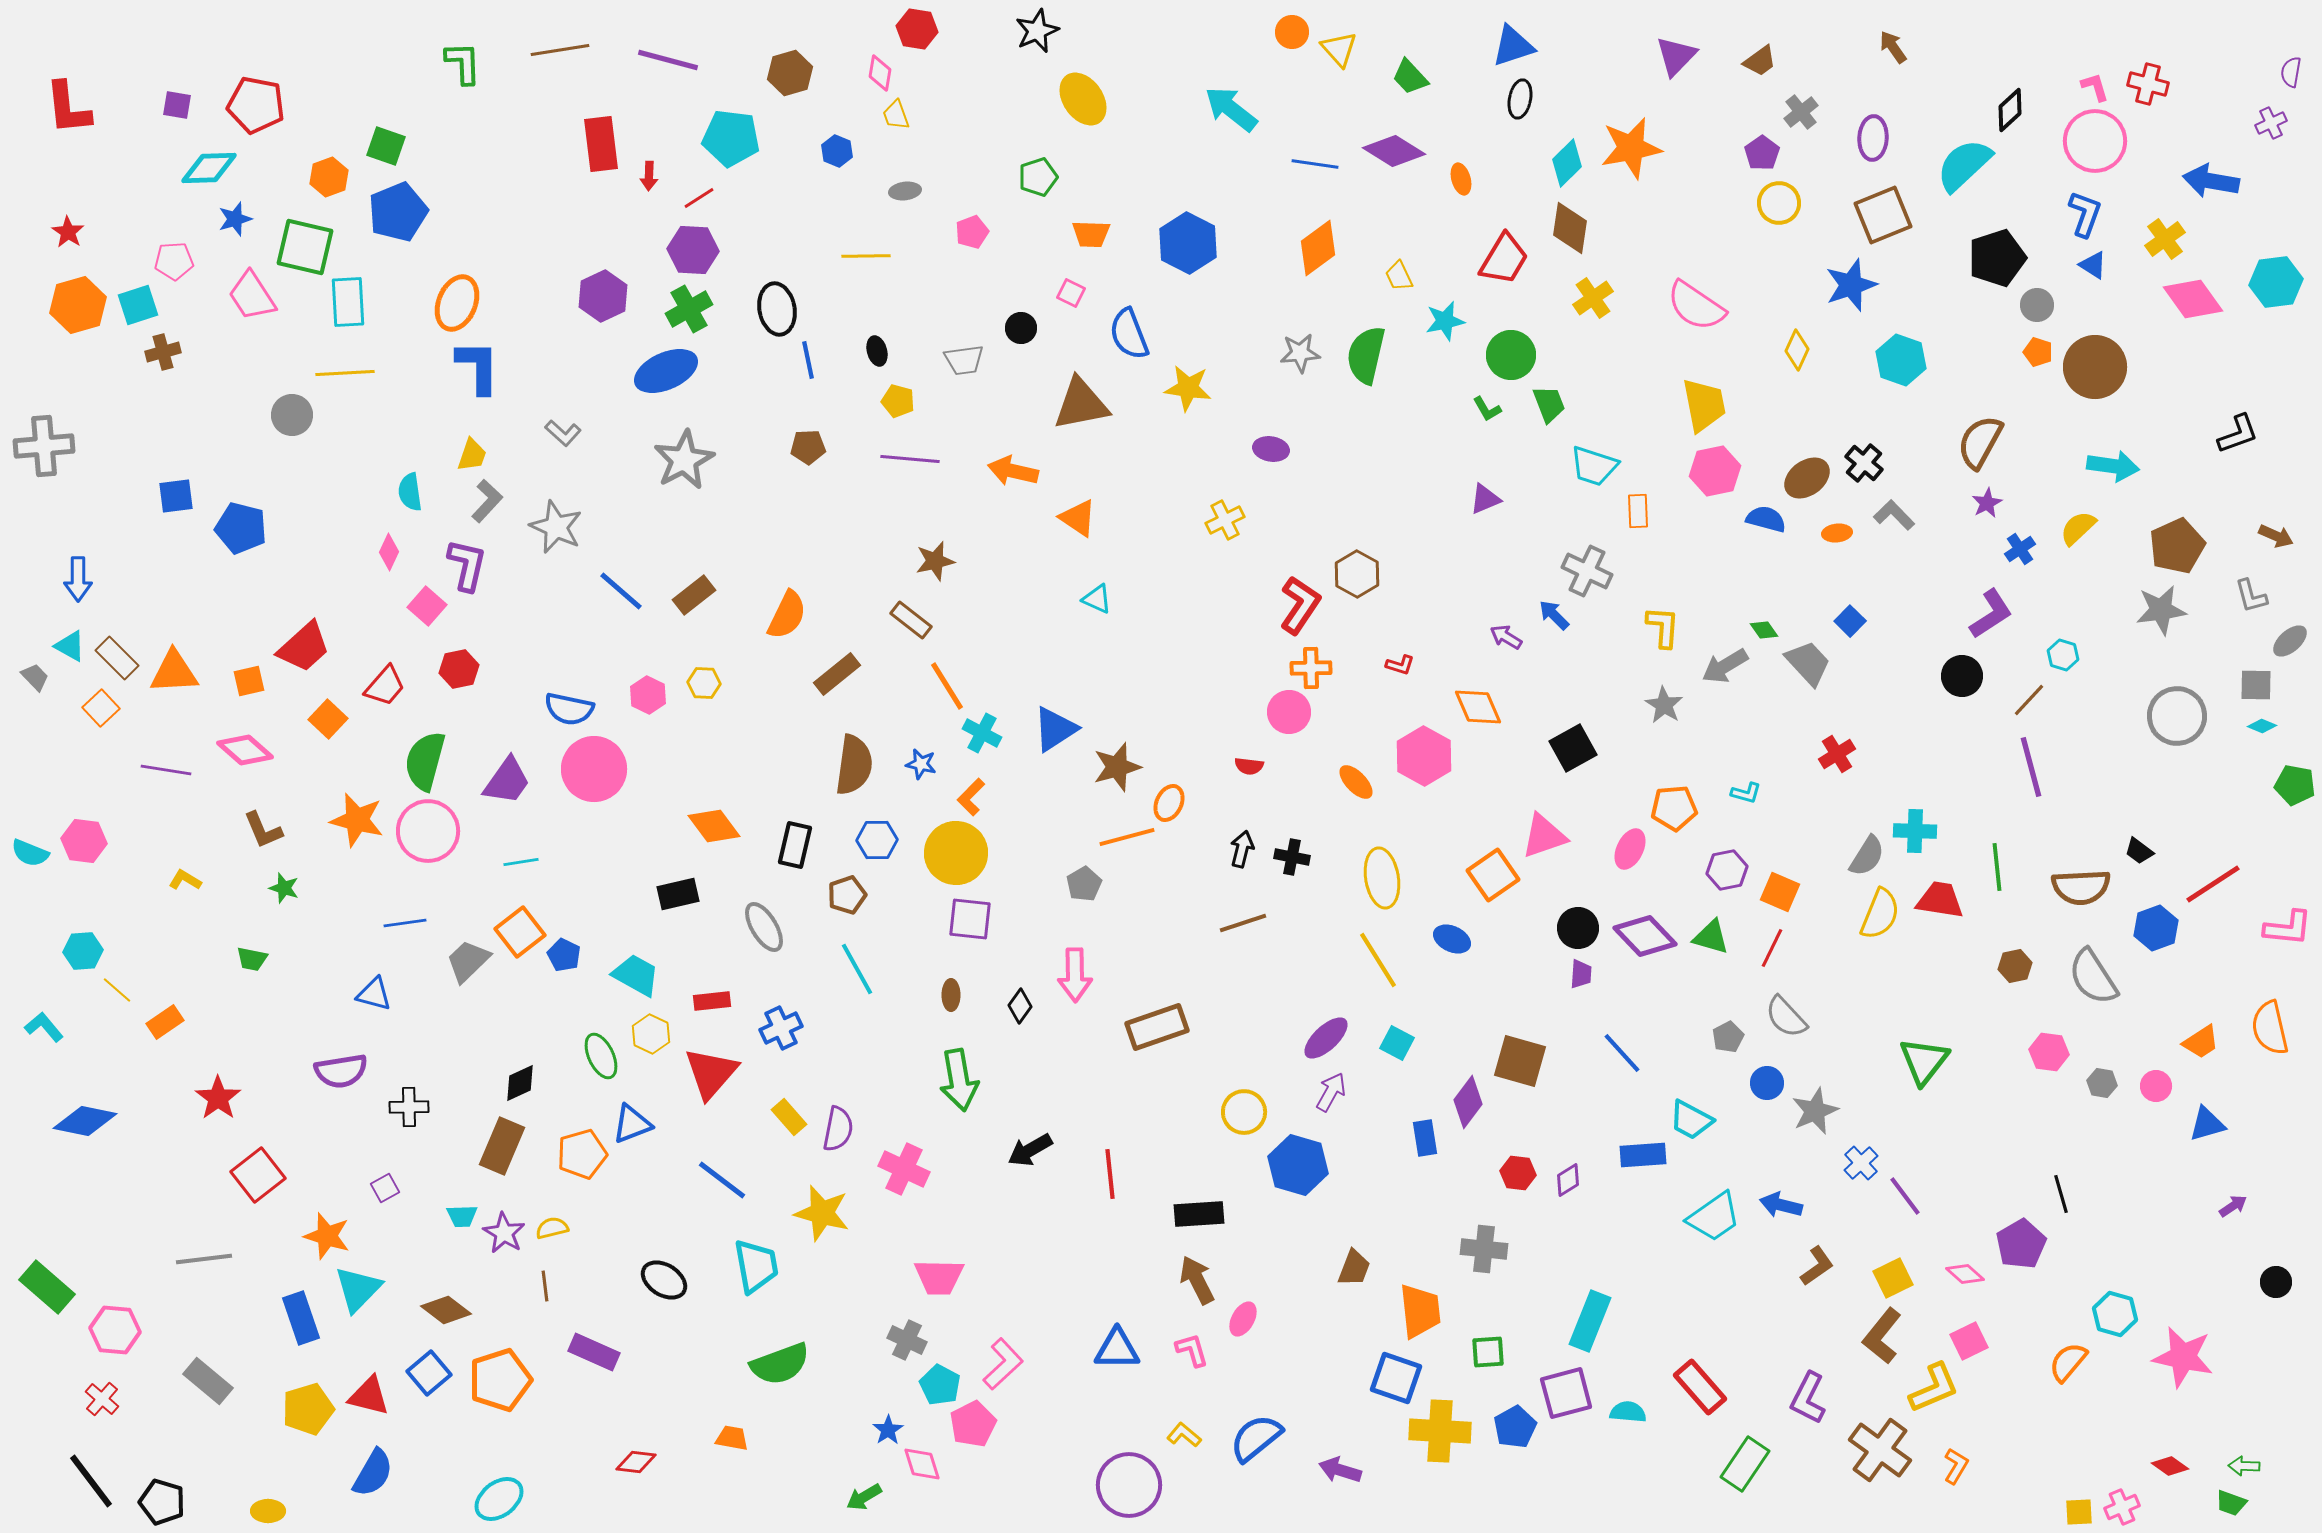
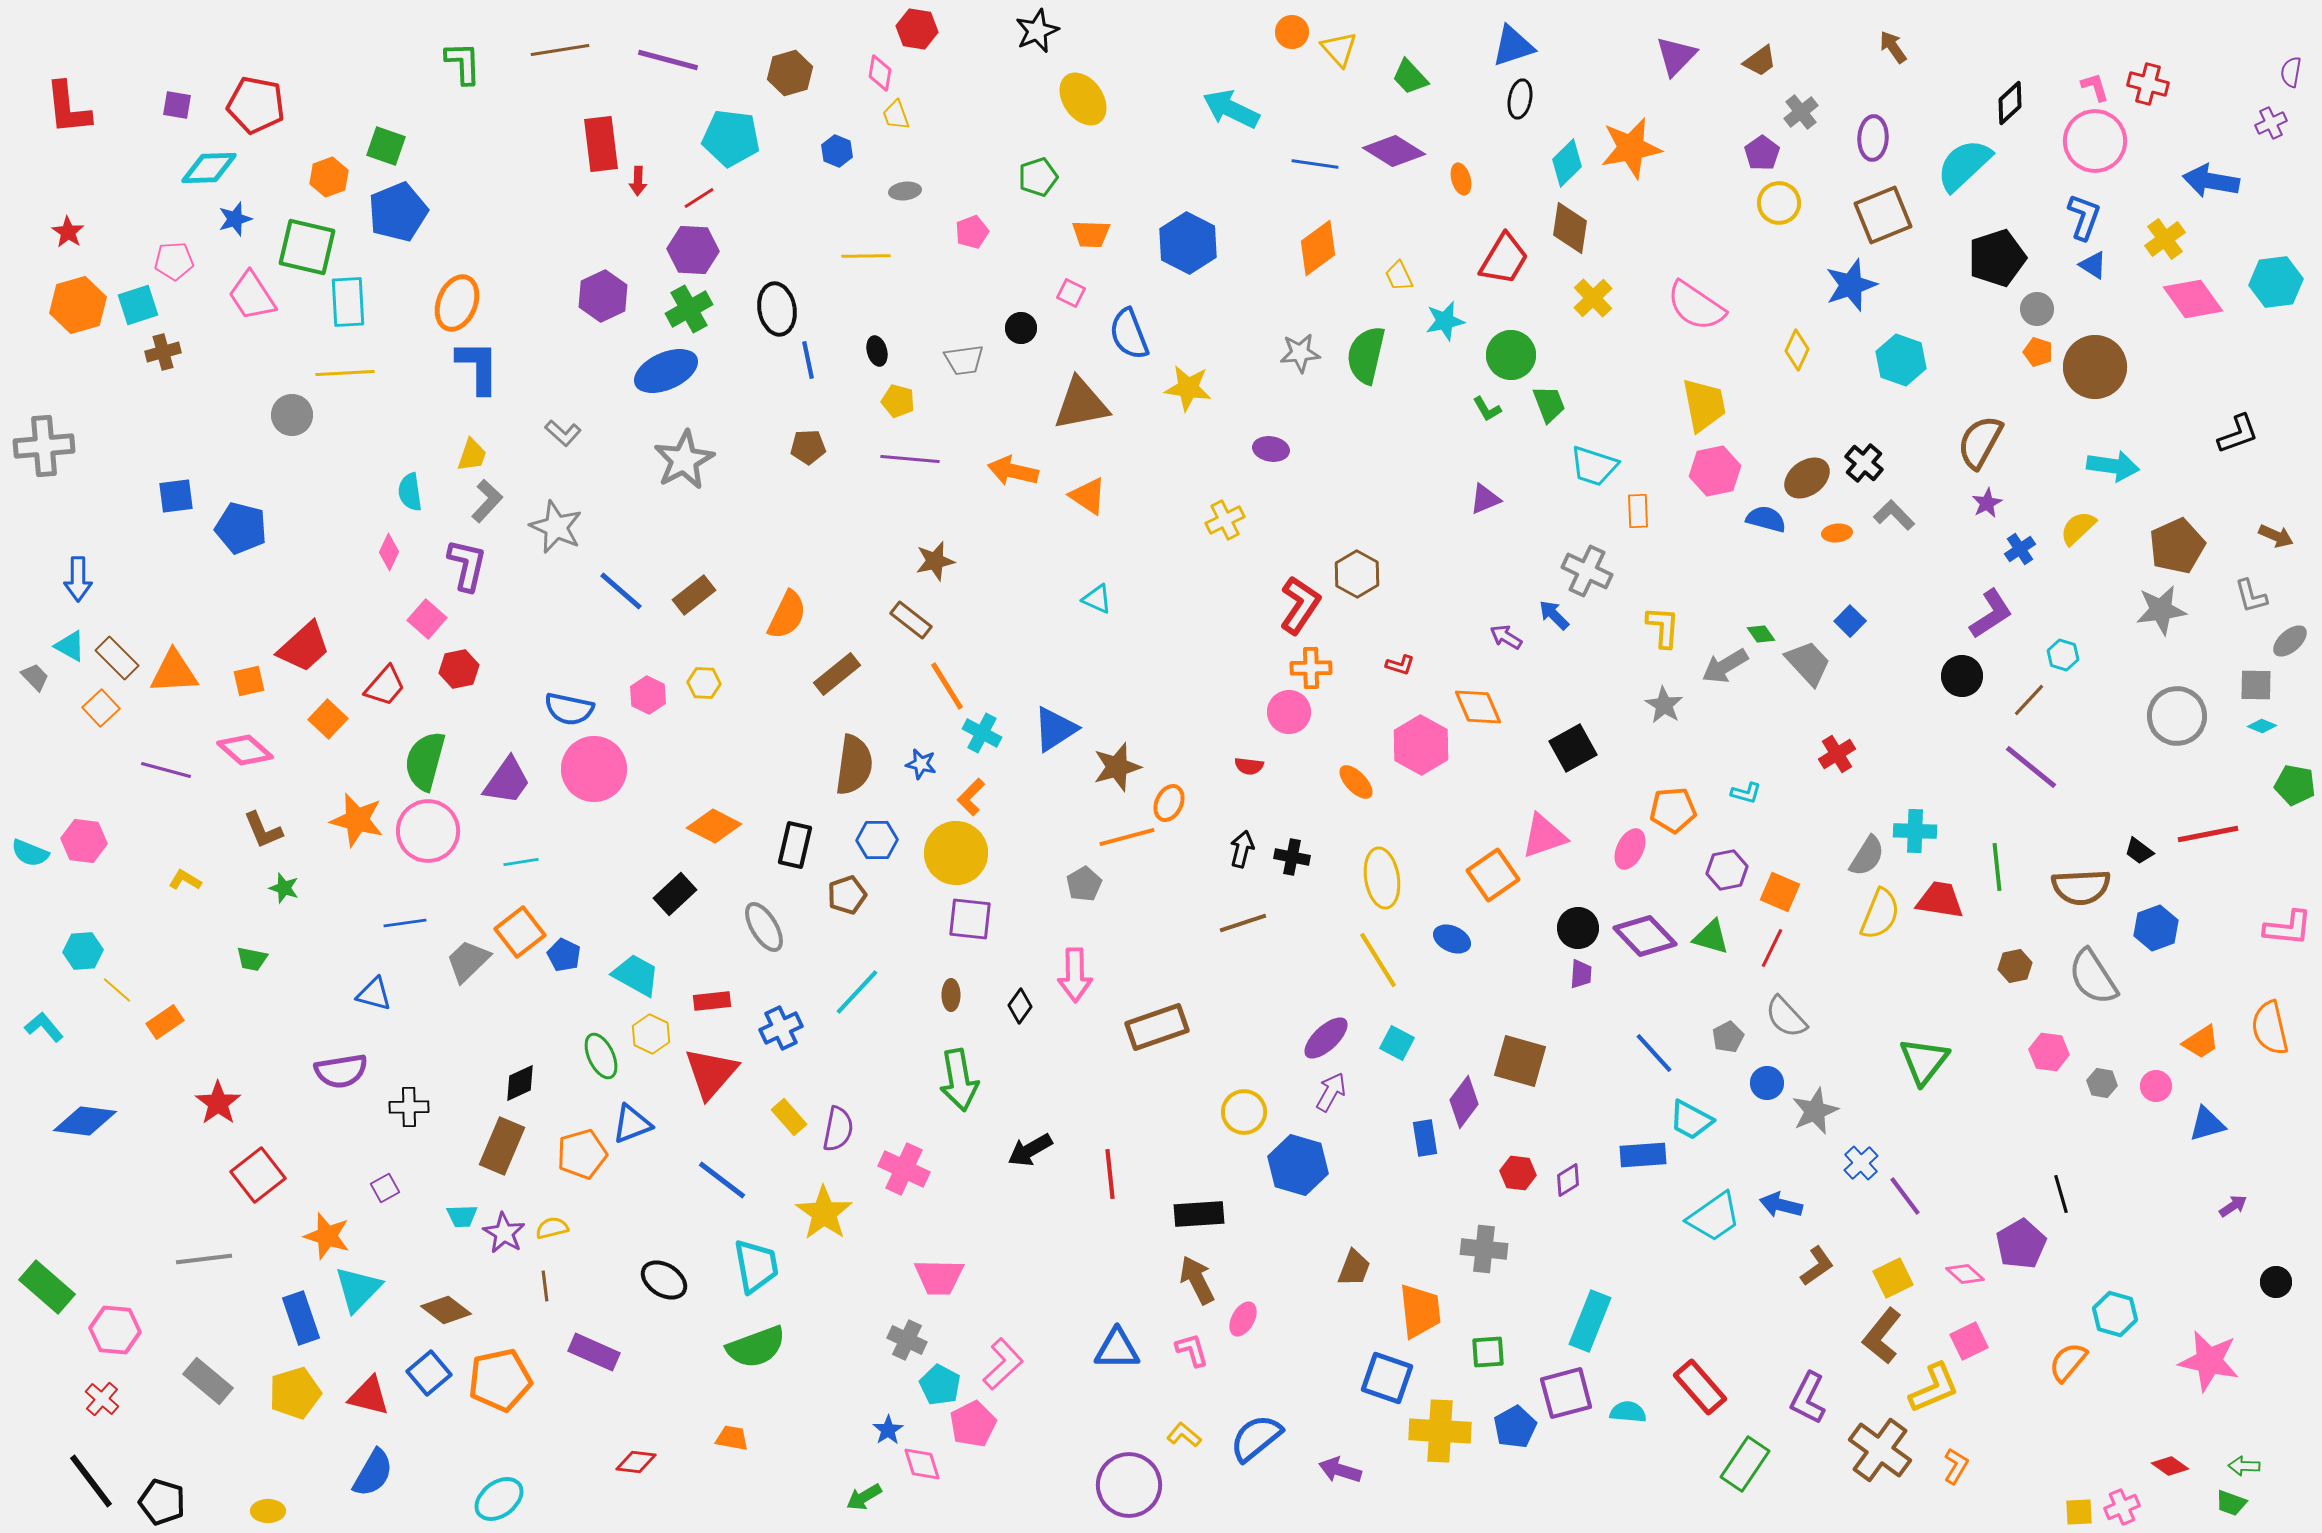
cyan arrow at (1231, 109): rotated 12 degrees counterclockwise
black diamond at (2010, 110): moved 7 px up
red arrow at (649, 176): moved 11 px left, 5 px down
blue L-shape at (2085, 214): moved 1 px left, 3 px down
green square at (305, 247): moved 2 px right
yellow cross at (1593, 298): rotated 9 degrees counterclockwise
gray circle at (2037, 305): moved 4 px down
orange triangle at (1078, 518): moved 10 px right, 22 px up
pink square at (427, 606): moved 13 px down
green diamond at (1764, 630): moved 3 px left, 4 px down
pink hexagon at (1424, 756): moved 3 px left, 11 px up
purple line at (2031, 767): rotated 36 degrees counterclockwise
purple line at (166, 770): rotated 6 degrees clockwise
orange pentagon at (1674, 808): moved 1 px left, 2 px down
orange diamond at (714, 826): rotated 26 degrees counterclockwise
red line at (2213, 884): moved 5 px left, 50 px up; rotated 22 degrees clockwise
black rectangle at (678, 894): moved 3 px left; rotated 30 degrees counterclockwise
cyan line at (857, 969): moved 23 px down; rotated 72 degrees clockwise
blue line at (1622, 1053): moved 32 px right
red star at (218, 1098): moved 5 px down
purple diamond at (1468, 1102): moved 4 px left
blue diamond at (85, 1121): rotated 4 degrees counterclockwise
yellow star at (822, 1213): moved 2 px right; rotated 20 degrees clockwise
pink star at (2183, 1357): moved 26 px right, 4 px down
green semicircle at (780, 1364): moved 24 px left, 17 px up
blue square at (1396, 1378): moved 9 px left
orange pentagon at (500, 1380): rotated 6 degrees clockwise
yellow pentagon at (308, 1409): moved 13 px left, 16 px up
